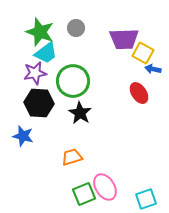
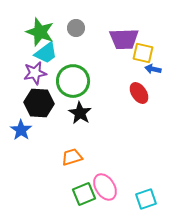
yellow square: rotated 15 degrees counterclockwise
blue star: moved 2 px left, 6 px up; rotated 20 degrees clockwise
